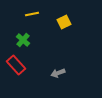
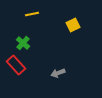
yellow square: moved 9 px right, 3 px down
green cross: moved 3 px down
